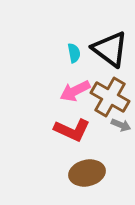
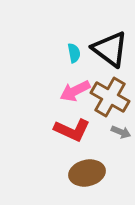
gray arrow: moved 7 px down
